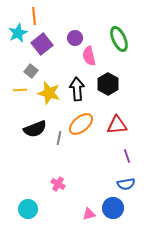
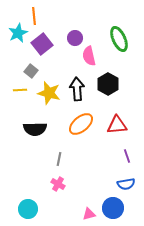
black semicircle: rotated 20 degrees clockwise
gray line: moved 21 px down
